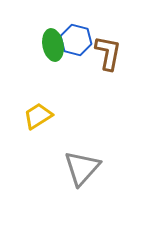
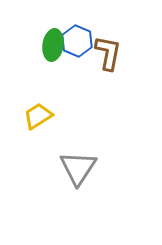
blue hexagon: moved 1 px right, 1 px down; rotated 8 degrees clockwise
green ellipse: rotated 20 degrees clockwise
gray triangle: moved 4 px left; rotated 9 degrees counterclockwise
